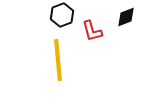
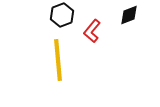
black diamond: moved 3 px right, 2 px up
red L-shape: rotated 55 degrees clockwise
